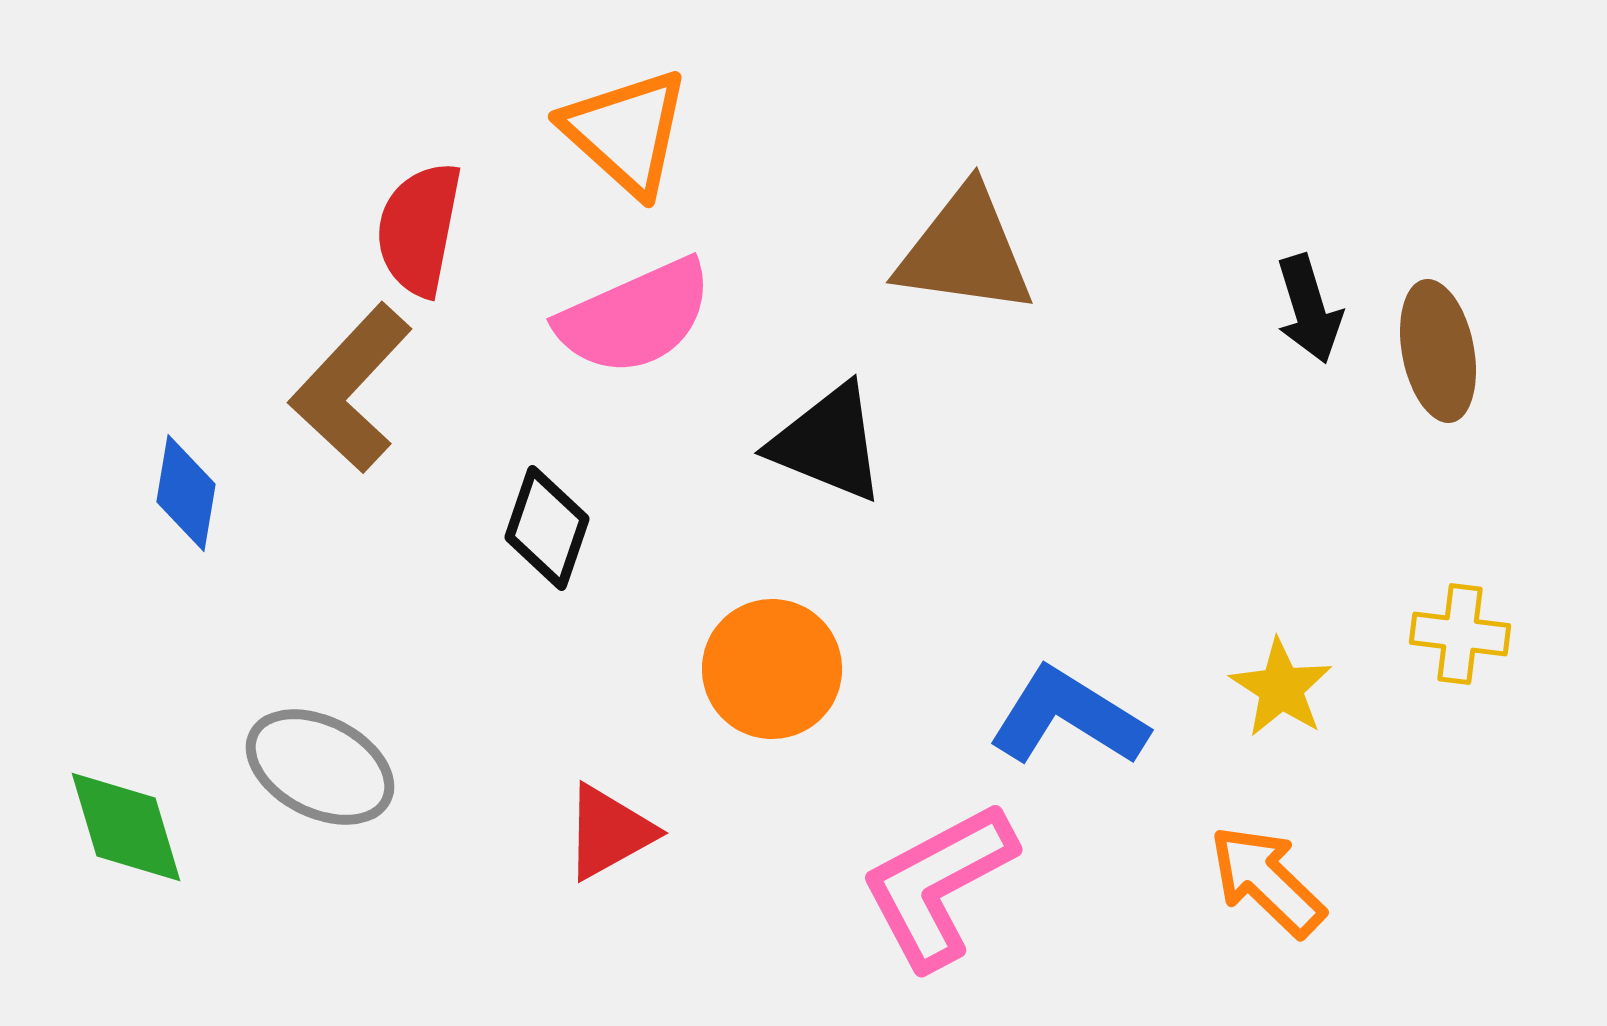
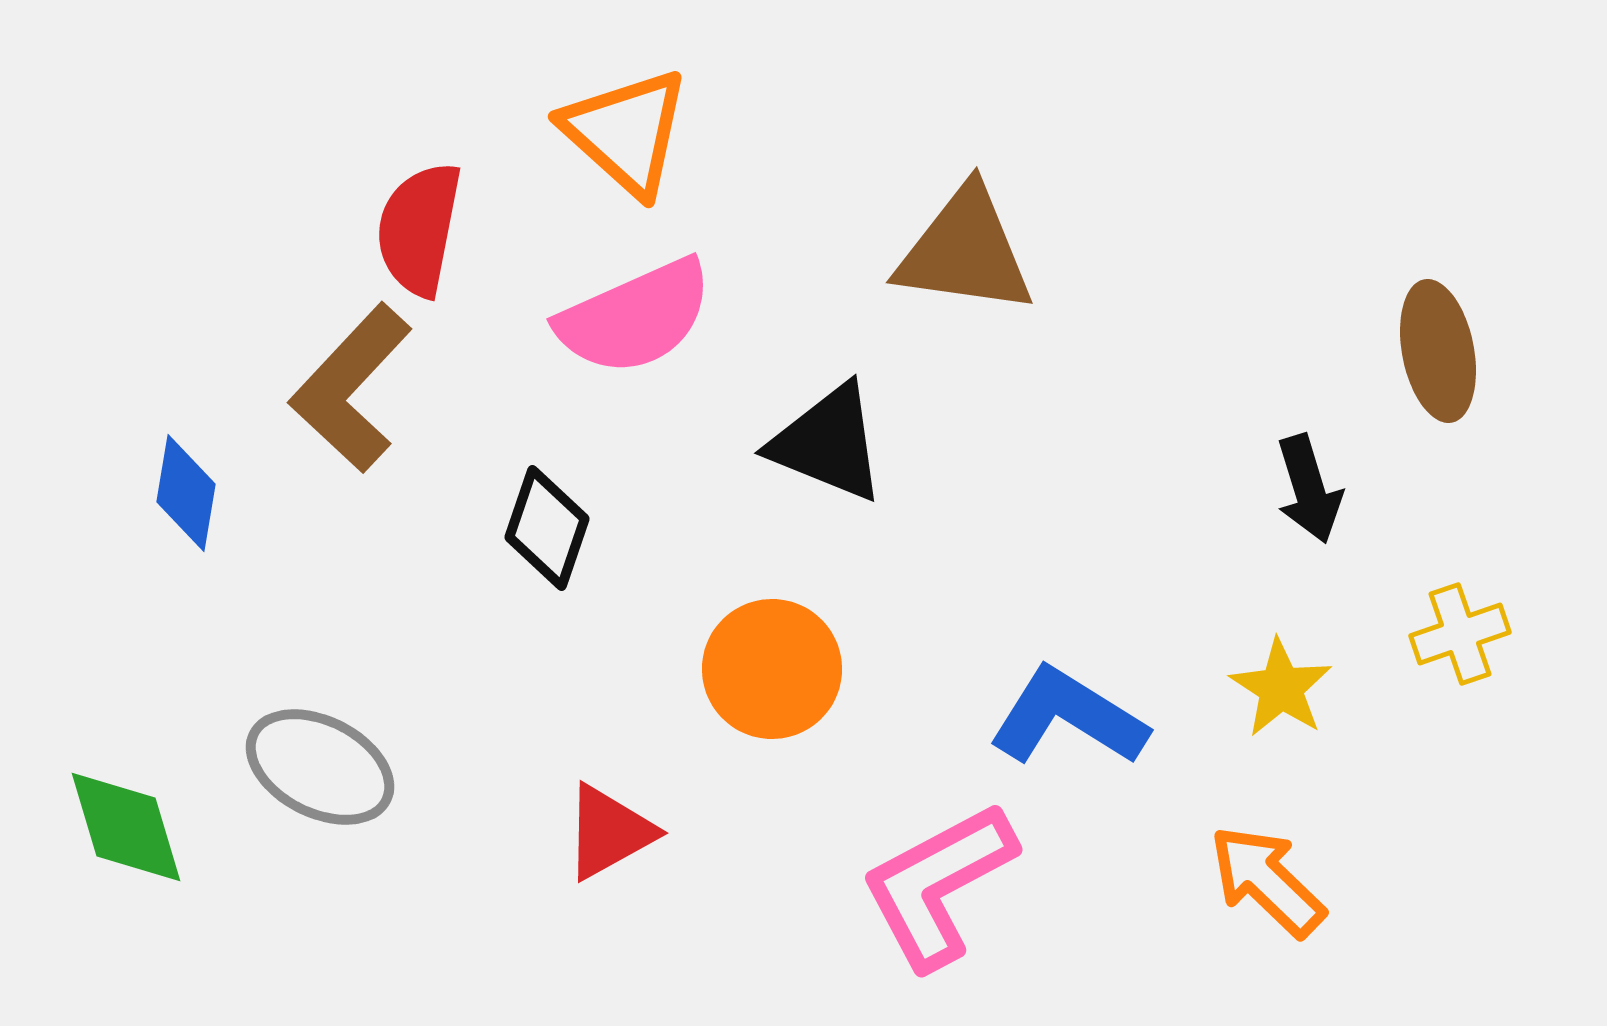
black arrow: moved 180 px down
yellow cross: rotated 26 degrees counterclockwise
